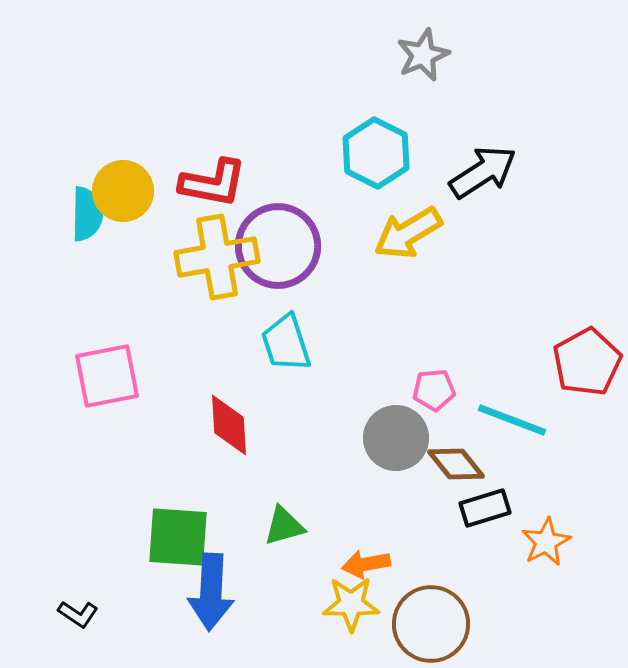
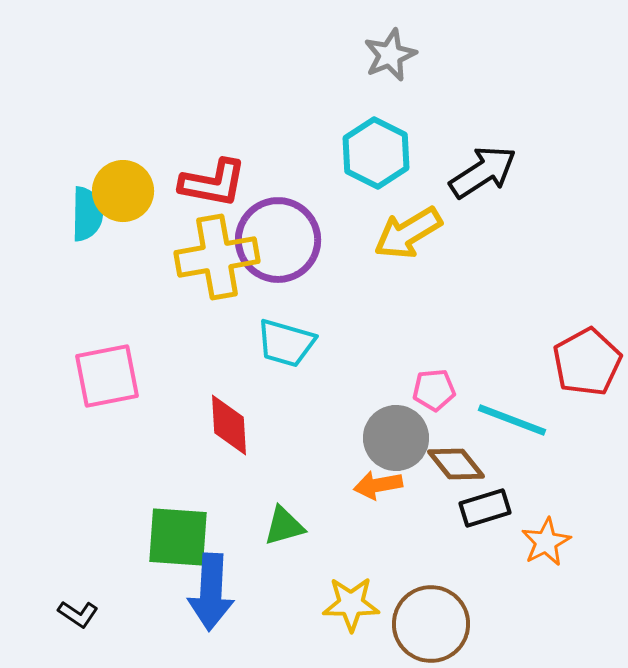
gray star: moved 33 px left
purple circle: moved 6 px up
cyan trapezoid: rotated 56 degrees counterclockwise
orange arrow: moved 12 px right, 79 px up
